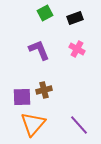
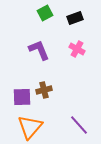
orange triangle: moved 3 px left, 3 px down
